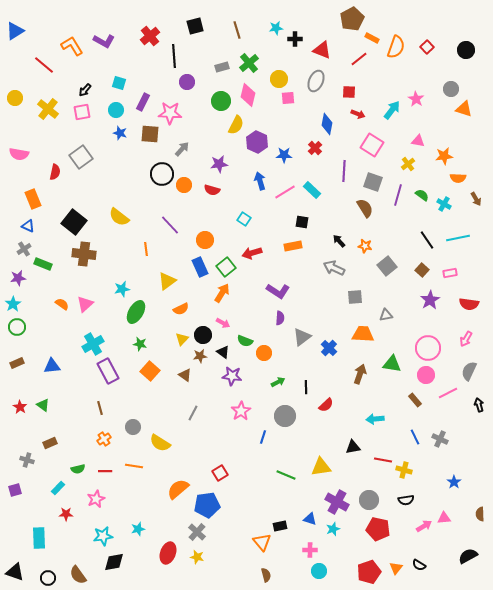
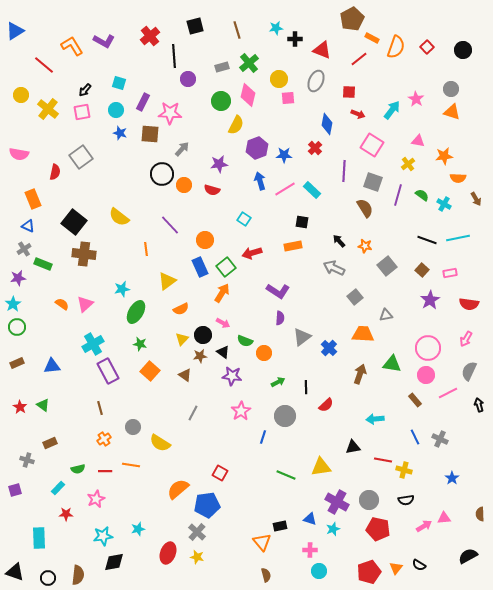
black circle at (466, 50): moved 3 px left
purple circle at (187, 82): moved 1 px right, 3 px up
yellow circle at (15, 98): moved 6 px right, 3 px up
orange triangle at (464, 109): moved 12 px left, 3 px down
purple hexagon at (257, 142): moved 6 px down; rotated 15 degrees clockwise
pink line at (285, 192): moved 3 px up
black line at (427, 240): rotated 36 degrees counterclockwise
gray square at (355, 297): rotated 35 degrees counterclockwise
orange line at (134, 466): moved 3 px left, 1 px up
red square at (220, 473): rotated 28 degrees counterclockwise
blue star at (454, 482): moved 2 px left, 4 px up
brown semicircle at (78, 575): rotated 138 degrees counterclockwise
